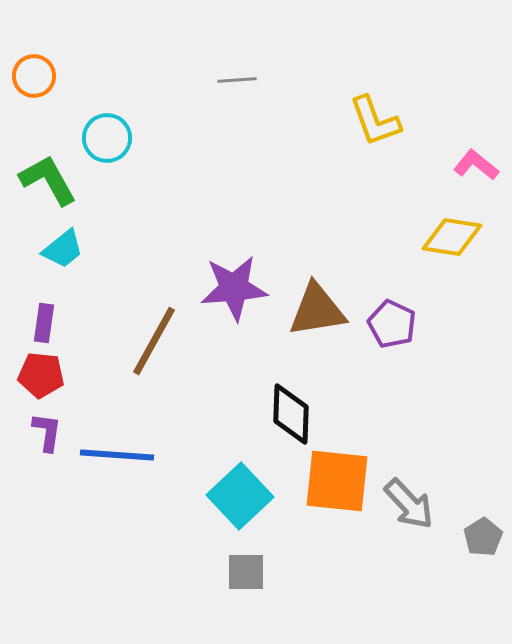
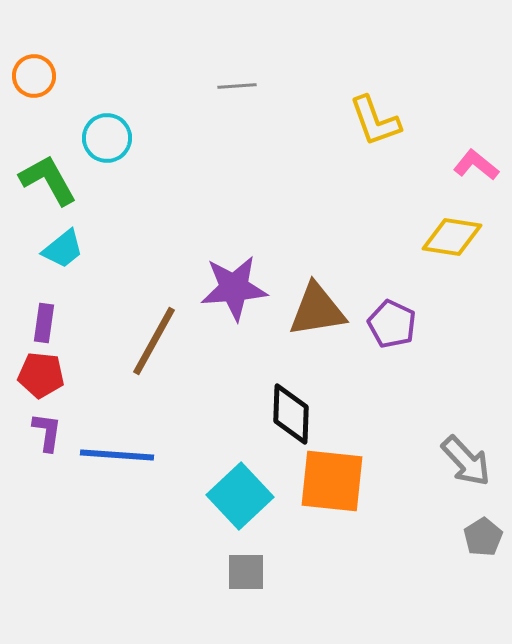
gray line: moved 6 px down
orange square: moved 5 px left
gray arrow: moved 57 px right, 43 px up
